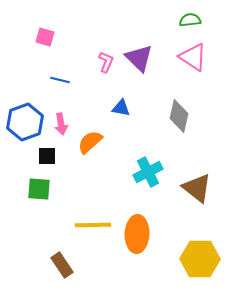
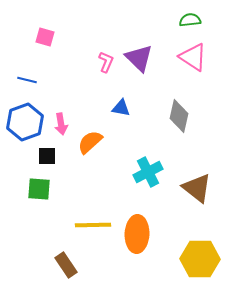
blue line: moved 33 px left
brown rectangle: moved 4 px right
